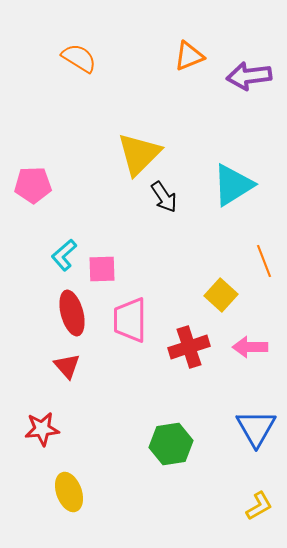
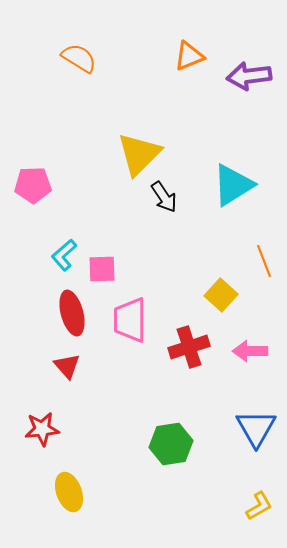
pink arrow: moved 4 px down
